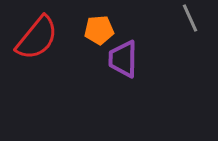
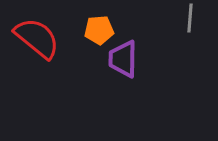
gray line: rotated 28 degrees clockwise
red semicircle: rotated 90 degrees counterclockwise
